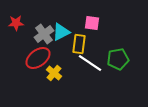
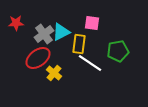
green pentagon: moved 8 px up
